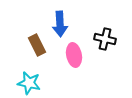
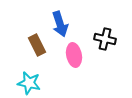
blue arrow: rotated 15 degrees counterclockwise
